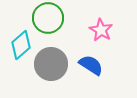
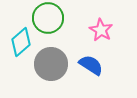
cyan diamond: moved 3 px up
